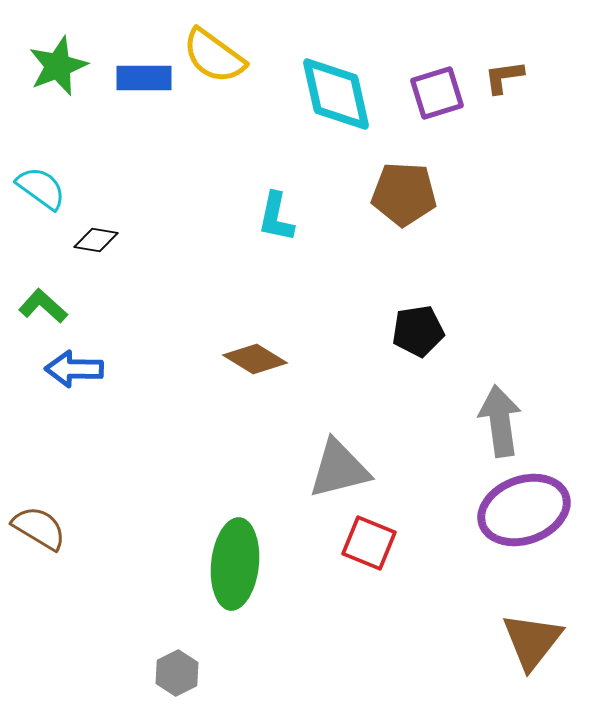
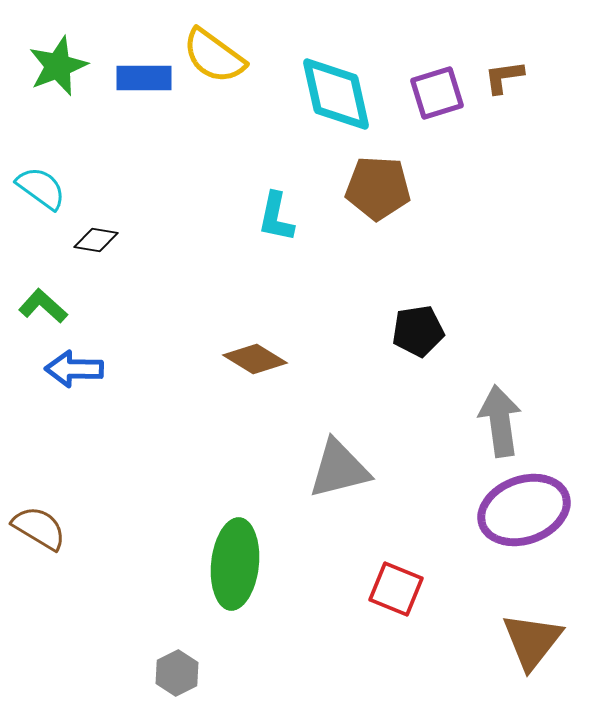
brown pentagon: moved 26 px left, 6 px up
red square: moved 27 px right, 46 px down
